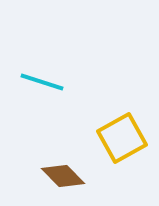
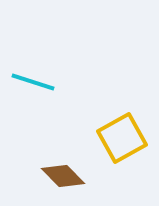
cyan line: moved 9 px left
